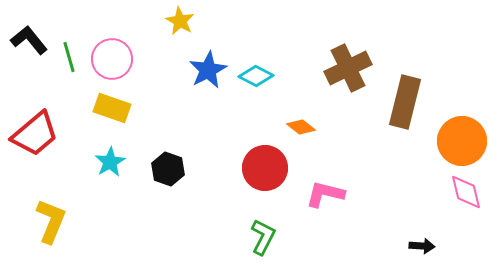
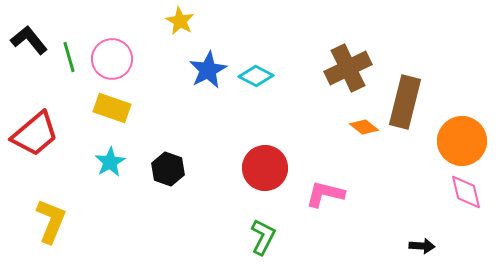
orange diamond: moved 63 px right
